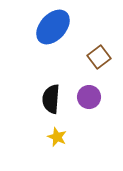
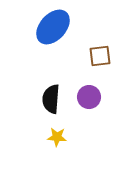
brown square: moved 1 px right, 1 px up; rotated 30 degrees clockwise
yellow star: rotated 18 degrees counterclockwise
